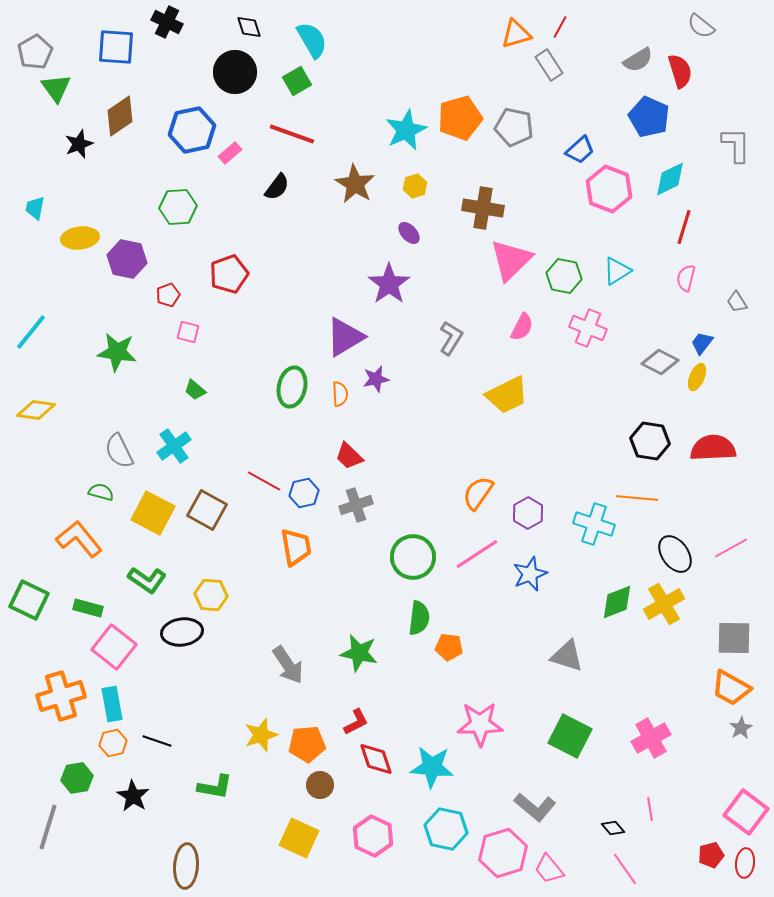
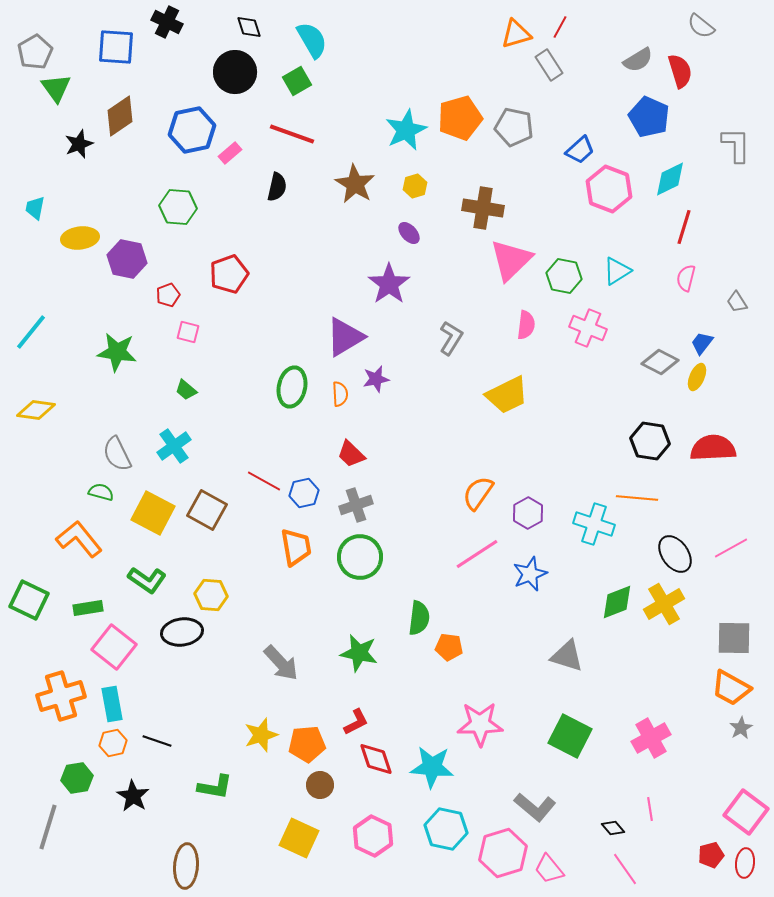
black semicircle at (277, 187): rotated 24 degrees counterclockwise
green hexagon at (178, 207): rotated 9 degrees clockwise
pink semicircle at (522, 327): moved 4 px right, 2 px up; rotated 20 degrees counterclockwise
green trapezoid at (195, 390): moved 9 px left
gray semicircle at (119, 451): moved 2 px left, 3 px down
red trapezoid at (349, 456): moved 2 px right, 2 px up
green circle at (413, 557): moved 53 px left
green rectangle at (88, 608): rotated 24 degrees counterclockwise
gray arrow at (288, 665): moved 7 px left, 2 px up; rotated 9 degrees counterclockwise
